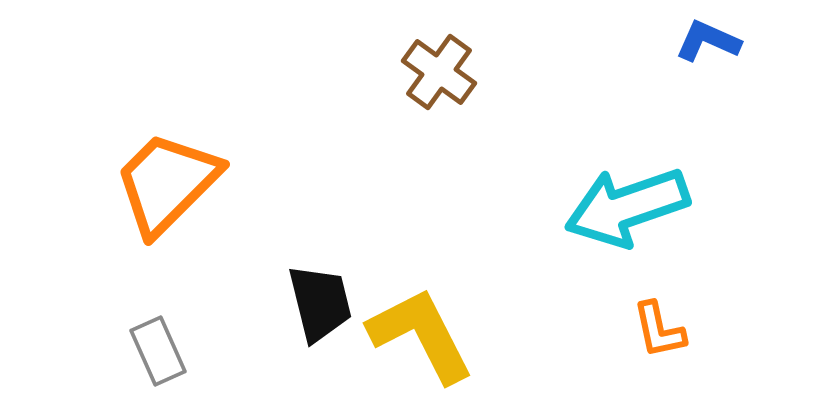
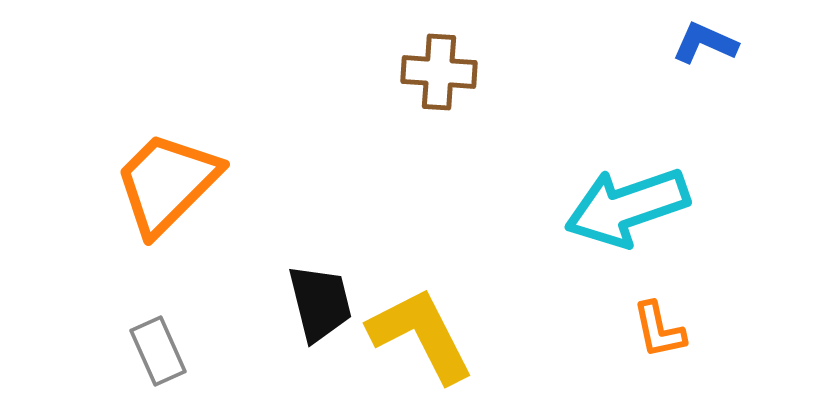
blue L-shape: moved 3 px left, 2 px down
brown cross: rotated 32 degrees counterclockwise
